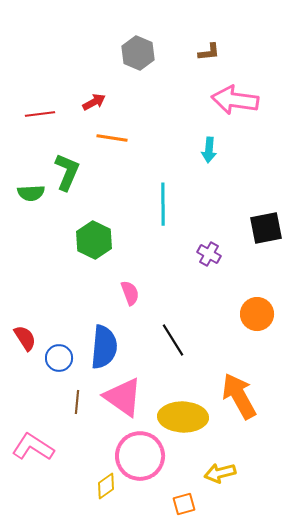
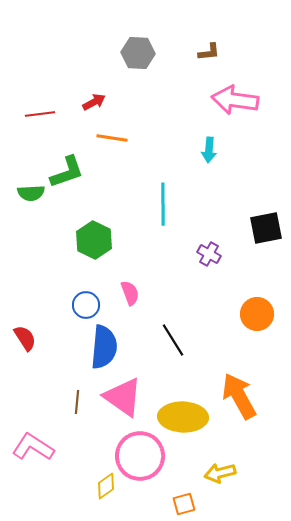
gray hexagon: rotated 20 degrees counterclockwise
green L-shape: rotated 48 degrees clockwise
blue circle: moved 27 px right, 53 px up
